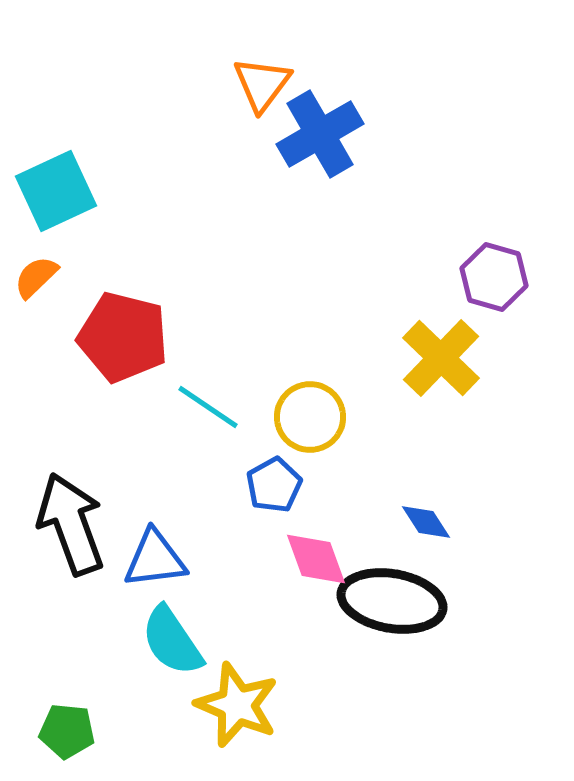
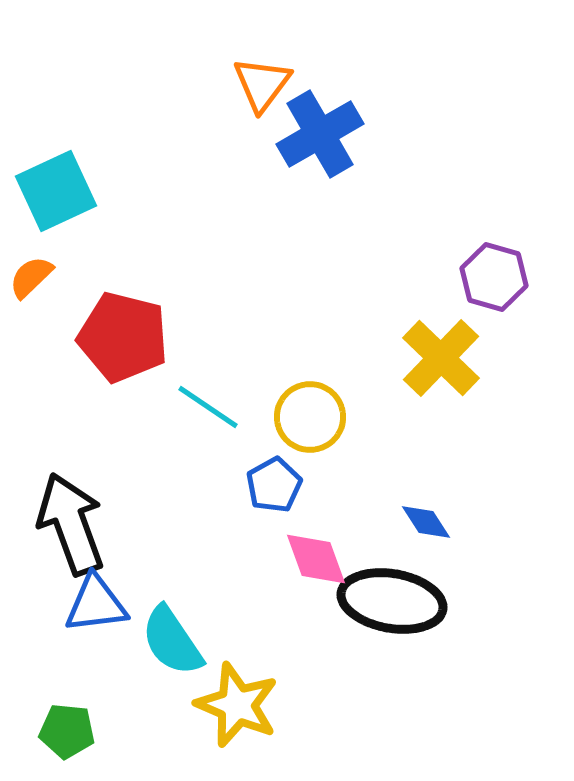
orange semicircle: moved 5 px left
blue triangle: moved 59 px left, 45 px down
